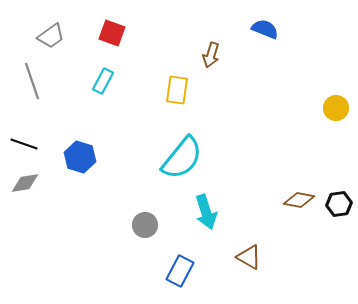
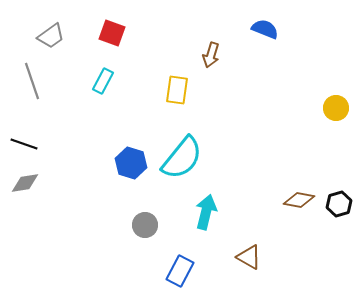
blue hexagon: moved 51 px right, 6 px down
black hexagon: rotated 10 degrees counterclockwise
cyan arrow: rotated 148 degrees counterclockwise
